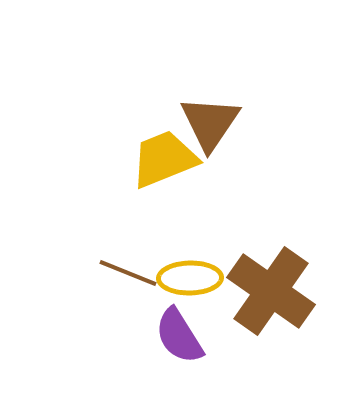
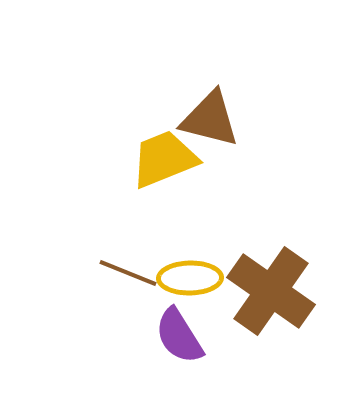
brown triangle: moved 4 px up; rotated 50 degrees counterclockwise
